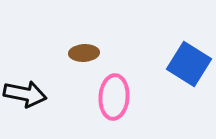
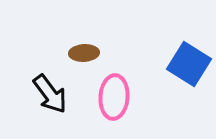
black arrow: moved 25 px right; rotated 42 degrees clockwise
